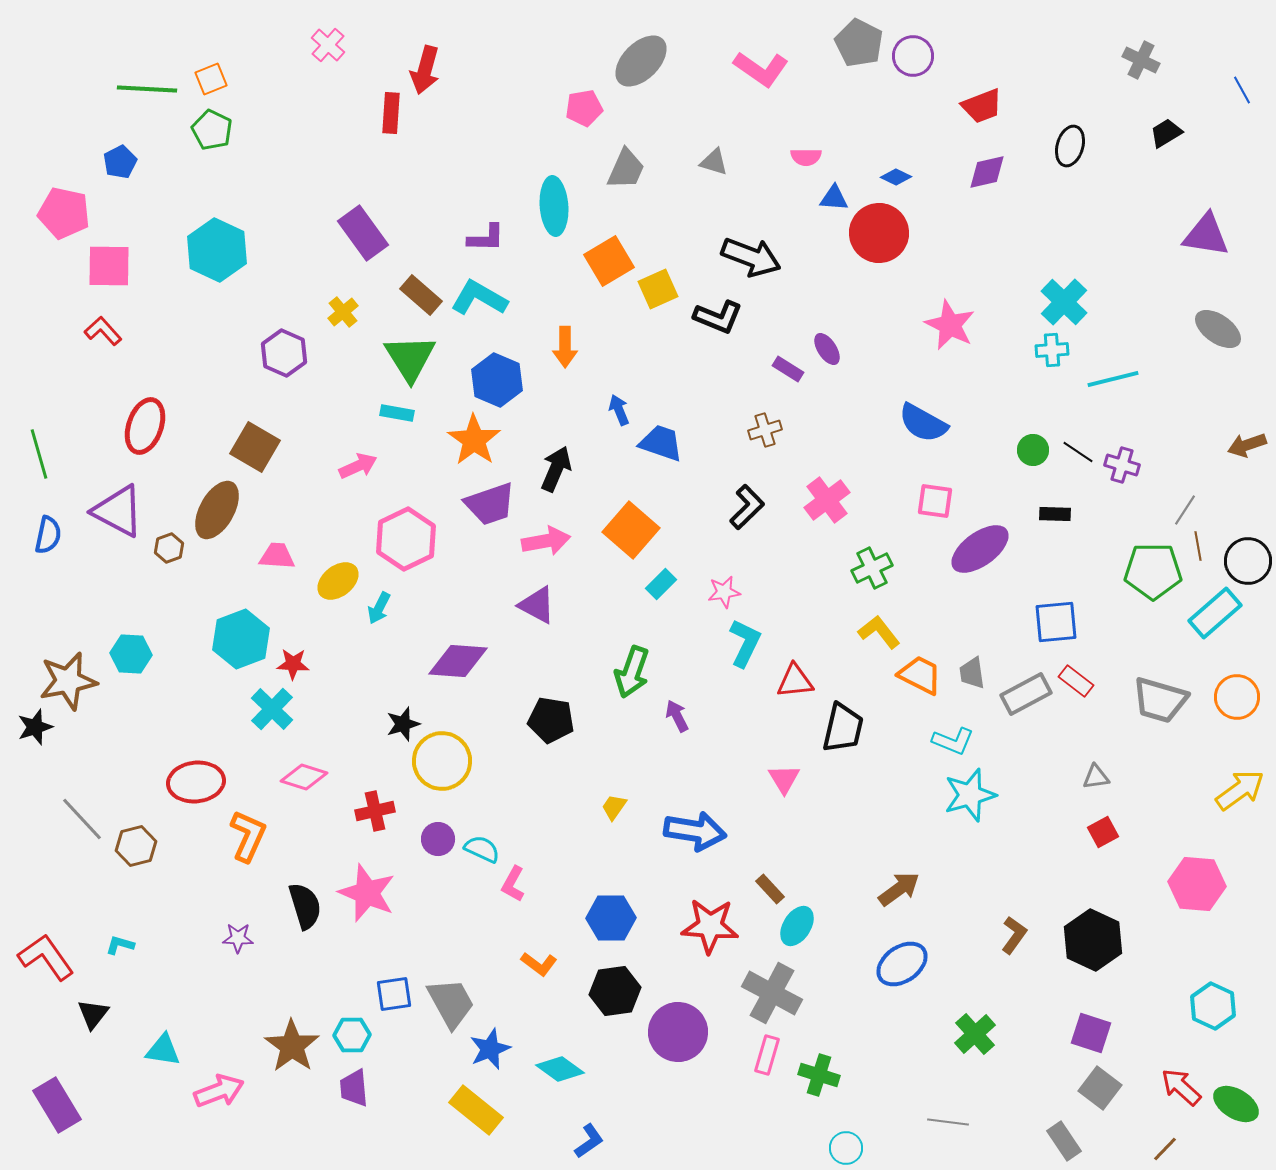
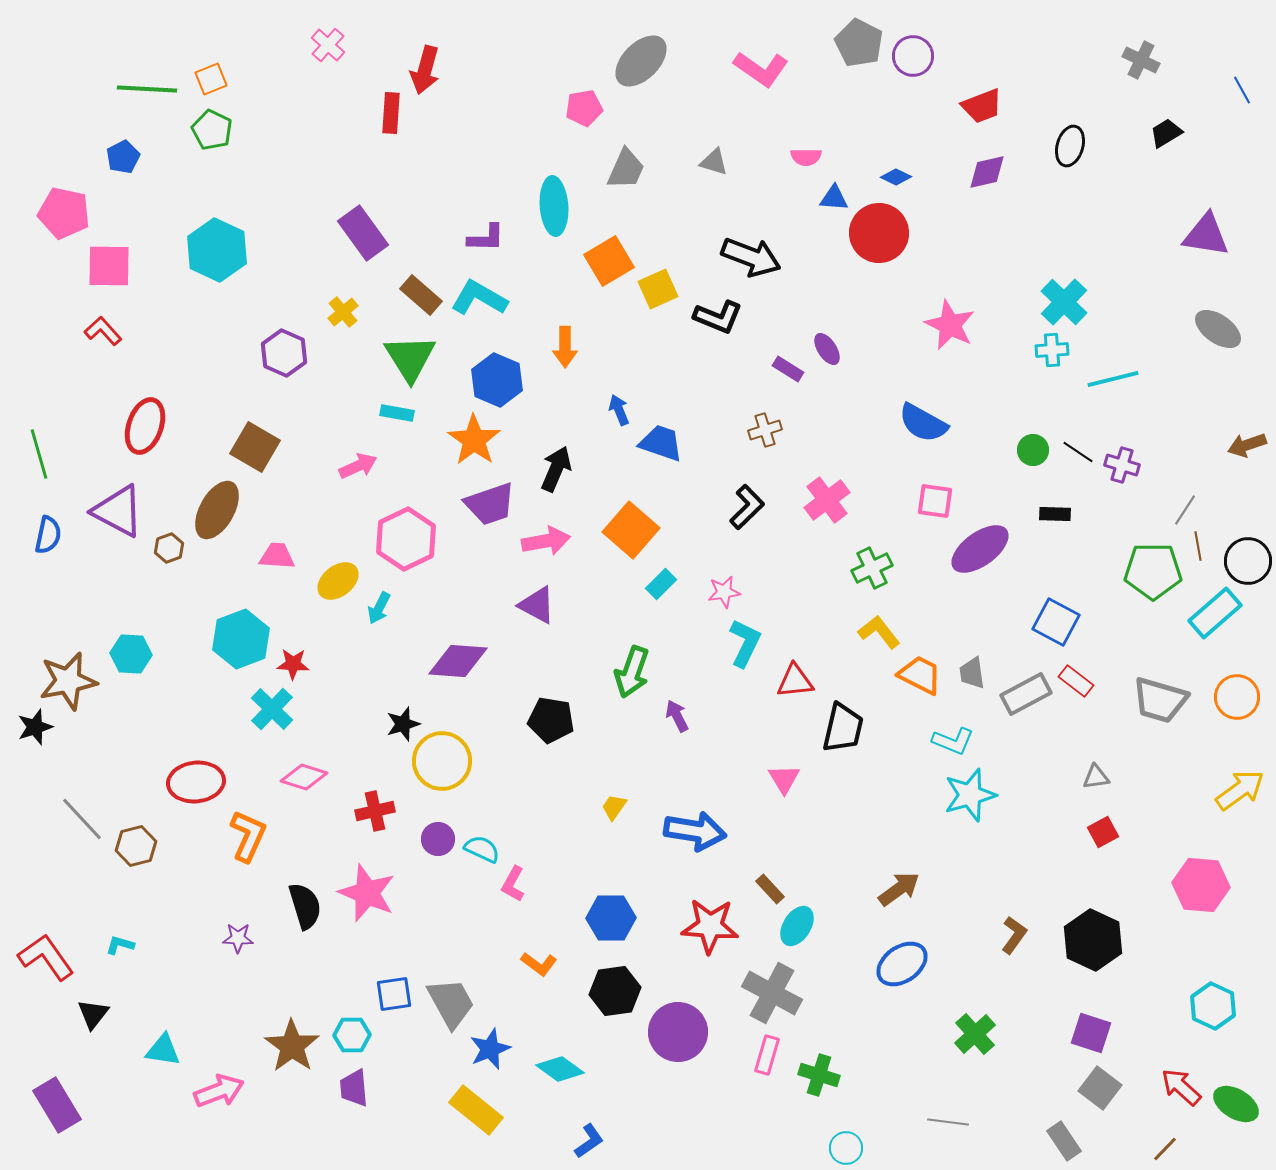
blue pentagon at (120, 162): moved 3 px right, 5 px up
blue square at (1056, 622): rotated 33 degrees clockwise
pink hexagon at (1197, 884): moved 4 px right, 1 px down
